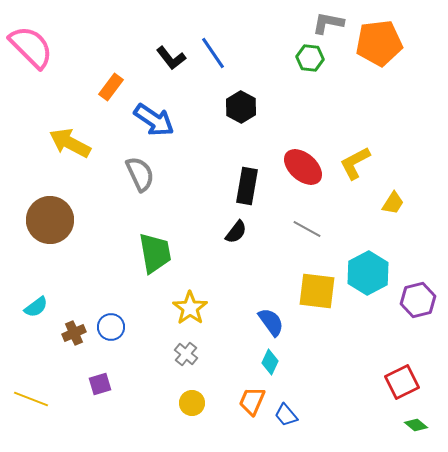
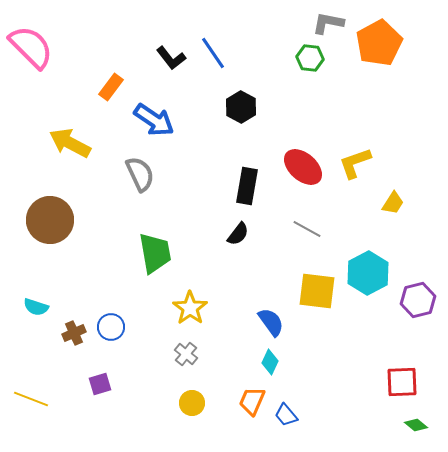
orange pentagon: rotated 21 degrees counterclockwise
yellow L-shape: rotated 9 degrees clockwise
black semicircle: moved 2 px right, 2 px down
cyan semicircle: rotated 55 degrees clockwise
red square: rotated 24 degrees clockwise
